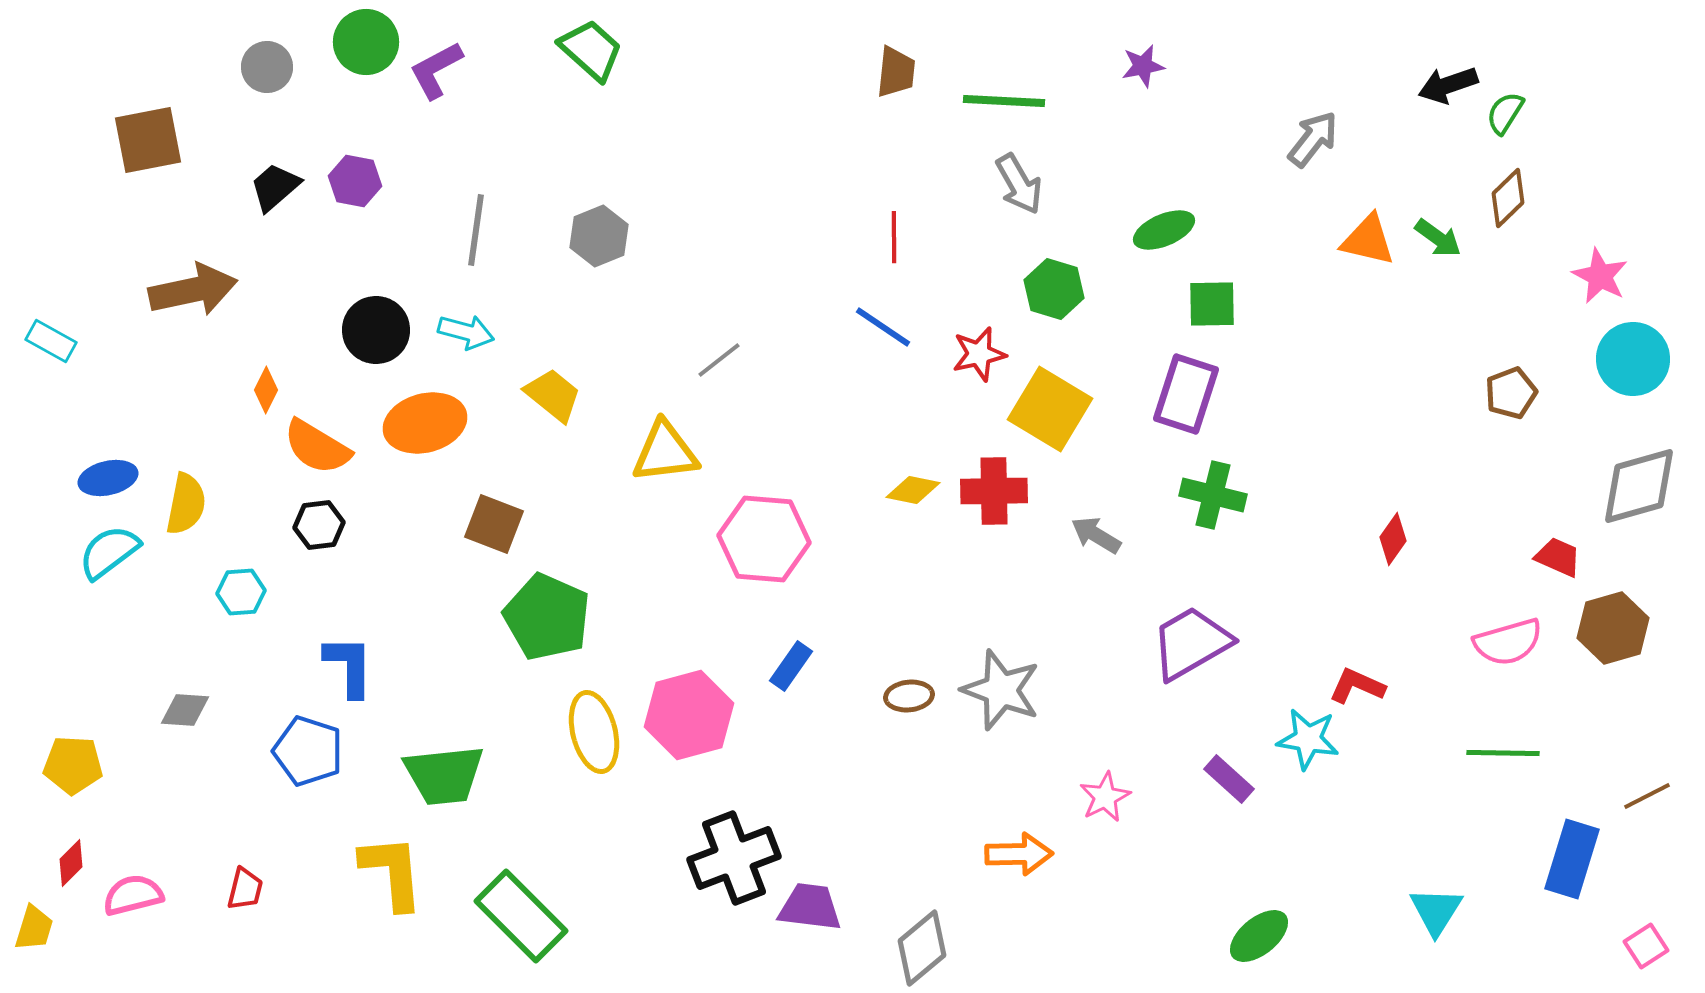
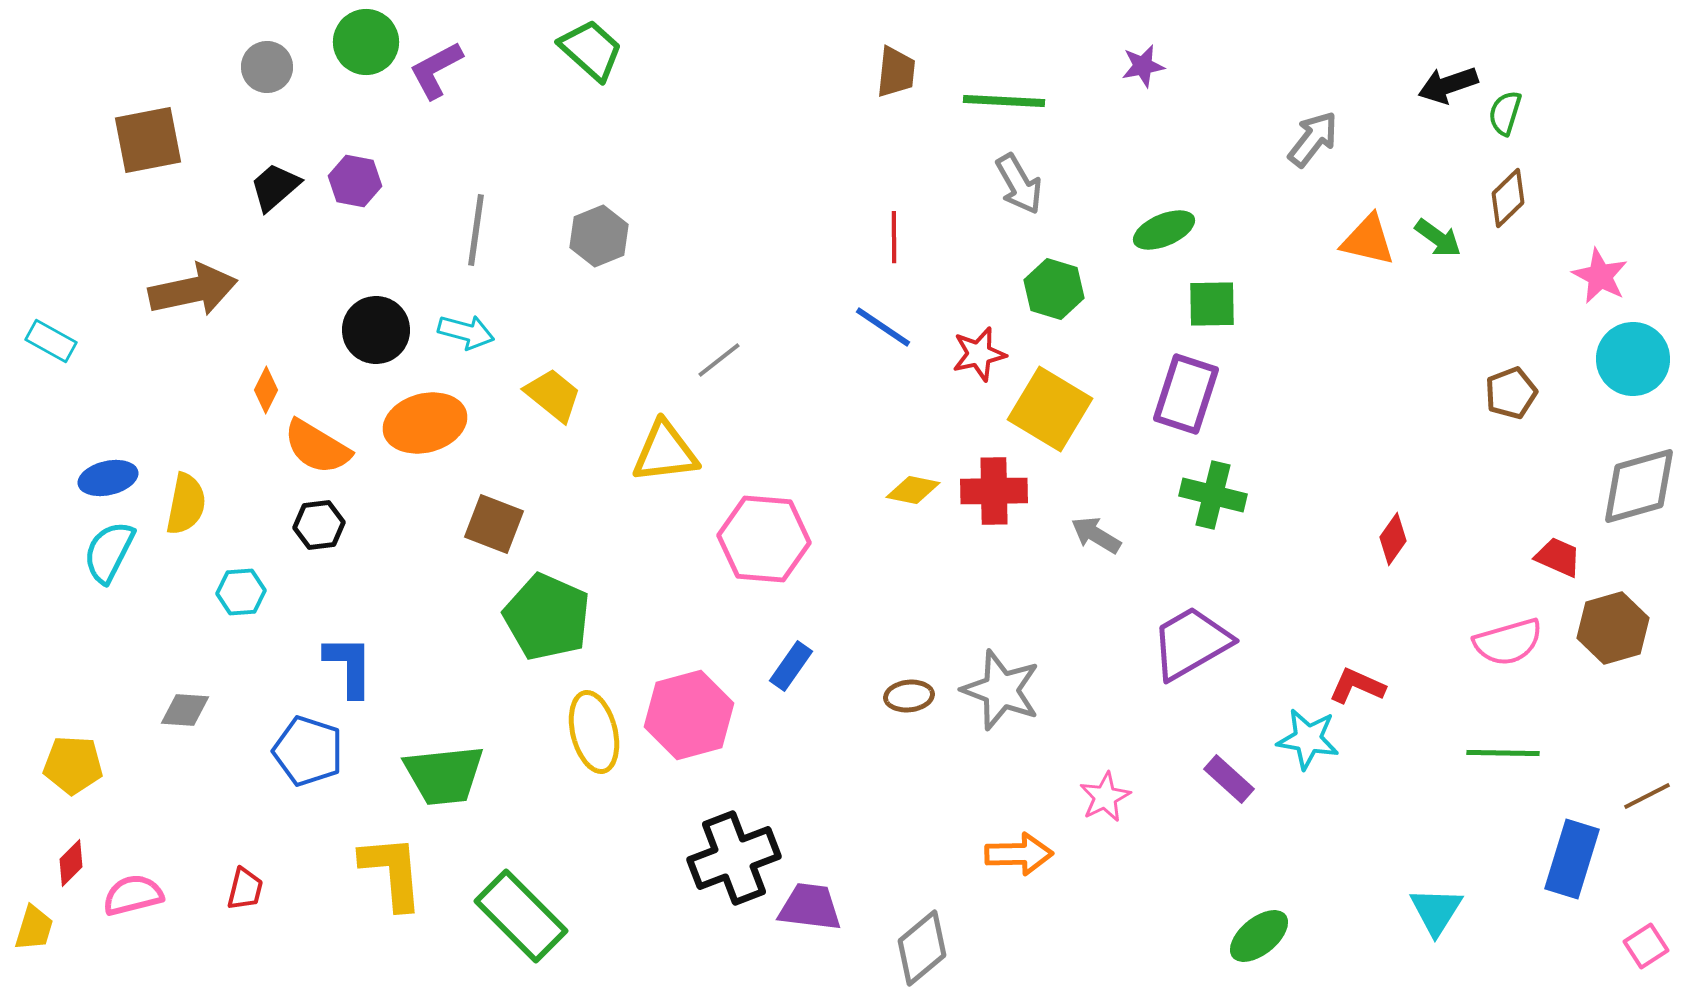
green semicircle at (1505, 113): rotated 15 degrees counterclockwise
cyan semicircle at (109, 552): rotated 26 degrees counterclockwise
